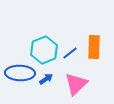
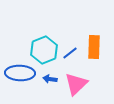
blue arrow: moved 4 px right; rotated 136 degrees counterclockwise
